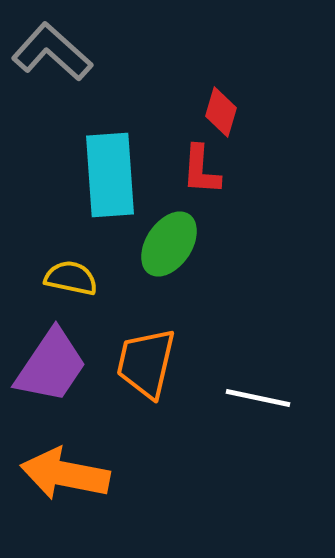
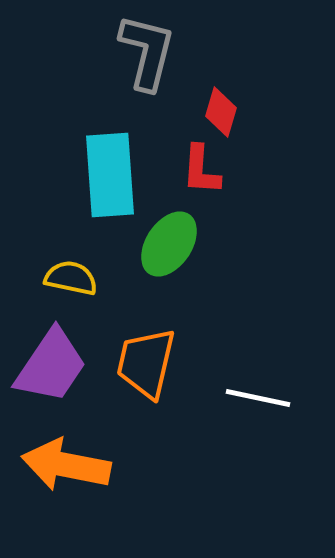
gray L-shape: moved 95 px right; rotated 62 degrees clockwise
orange arrow: moved 1 px right, 9 px up
